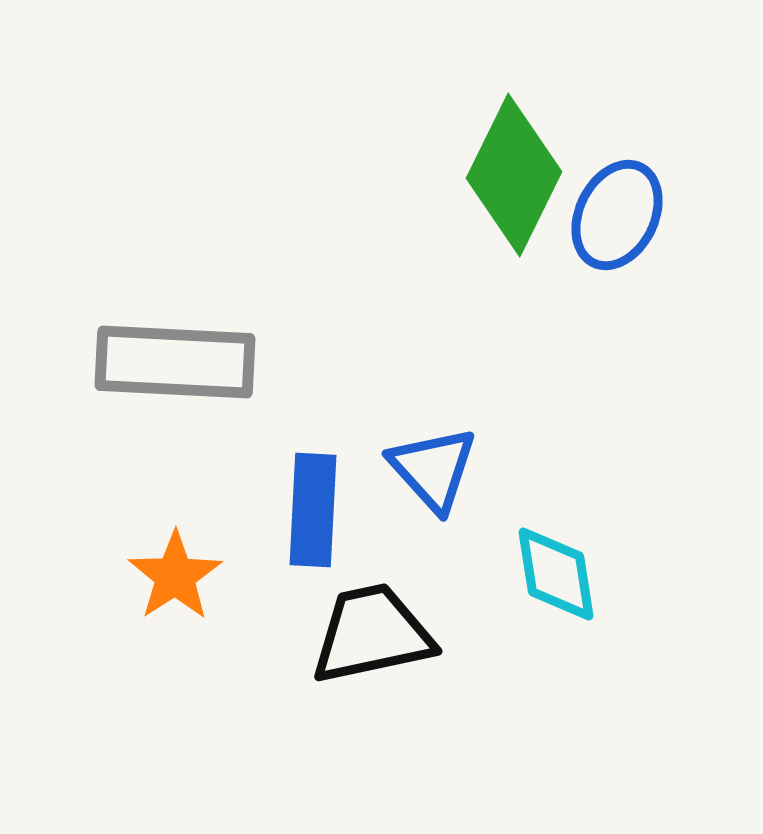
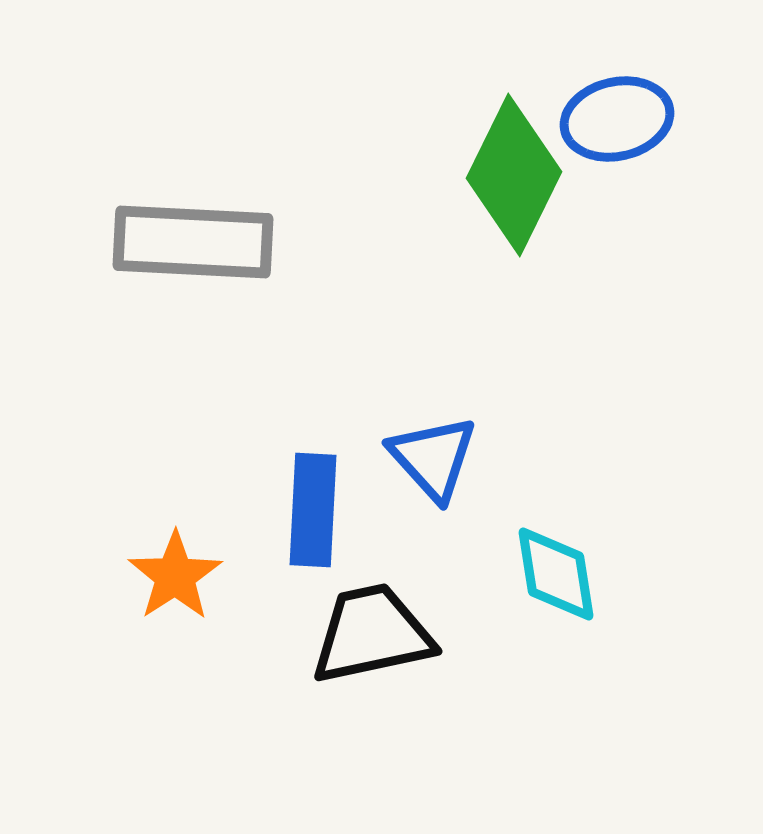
blue ellipse: moved 96 px up; rotated 51 degrees clockwise
gray rectangle: moved 18 px right, 120 px up
blue triangle: moved 11 px up
